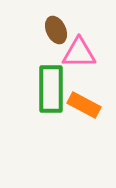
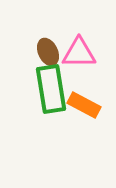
brown ellipse: moved 8 px left, 22 px down
green rectangle: rotated 9 degrees counterclockwise
